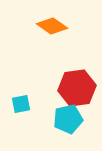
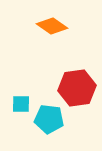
cyan square: rotated 12 degrees clockwise
cyan pentagon: moved 19 px left; rotated 20 degrees clockwise
